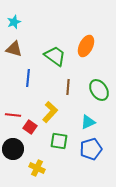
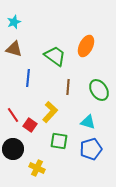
red line: rotated 49 degrees clockwise
cyan triangle: rotated 42 degrees clockwise
red square: moved 2 px up
